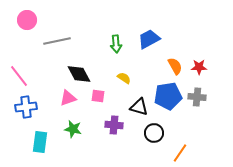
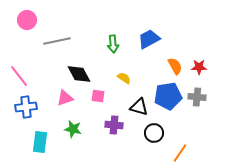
green arrow: moved 3 px left
pink triangle: moved 3 px left
